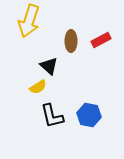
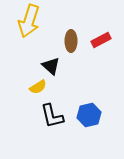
black triangle: moved 2 px right
blue hexagon: rotated 25 degrees counterclockwise
